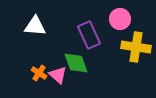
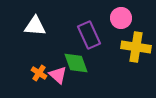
pink circle: moved 1 px right, 1 px up
